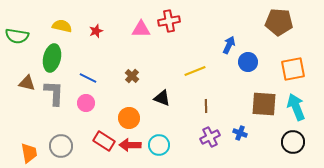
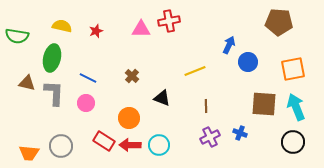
orange trapezoid: rotated 105 degrees clockwise
